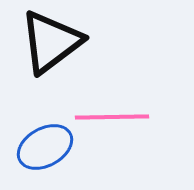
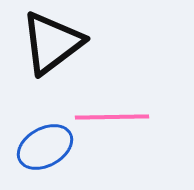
black triangle: moved 1 px right, 1 px down
